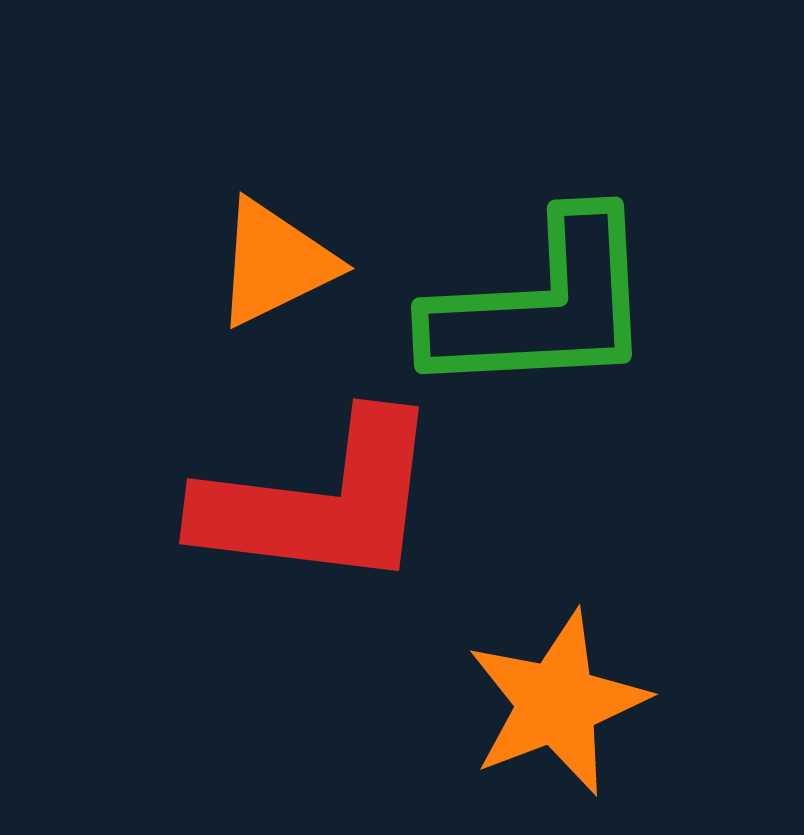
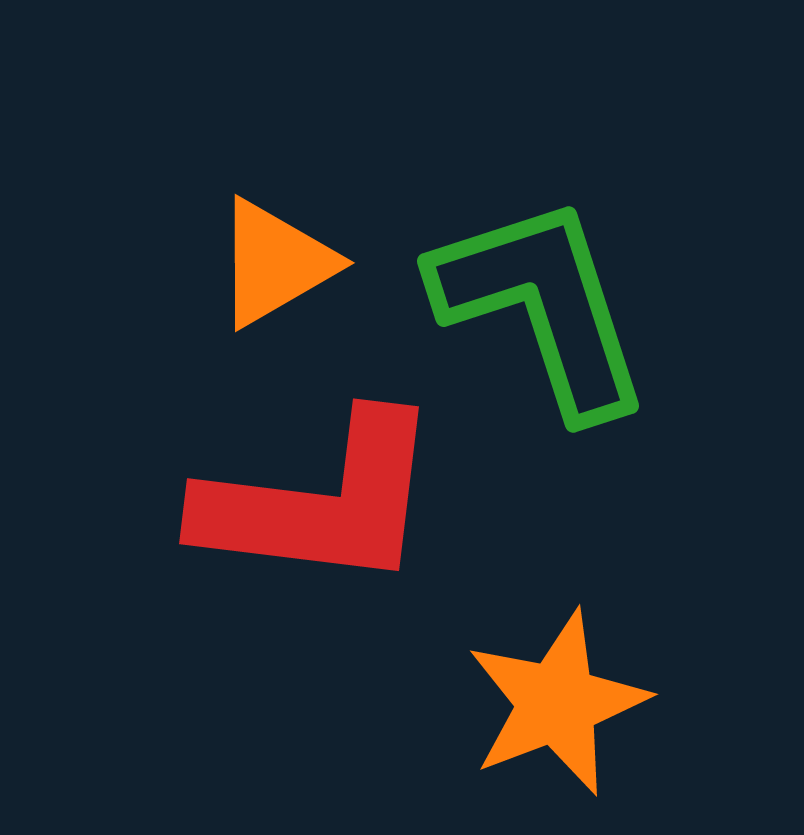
orange triangle: rotated 4 degrees counterclockwise
green L-shape: rotated 105 degrees counterclockwise
